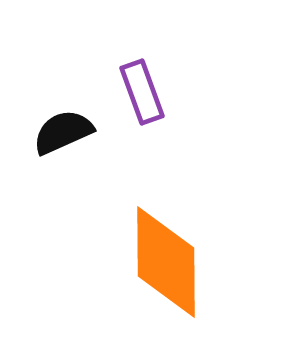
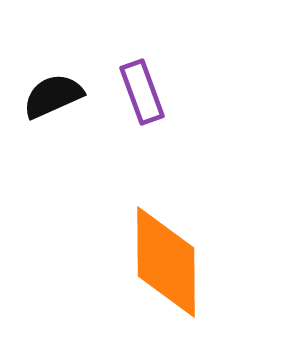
black semicircle: moved 10 px left, 36 px up
